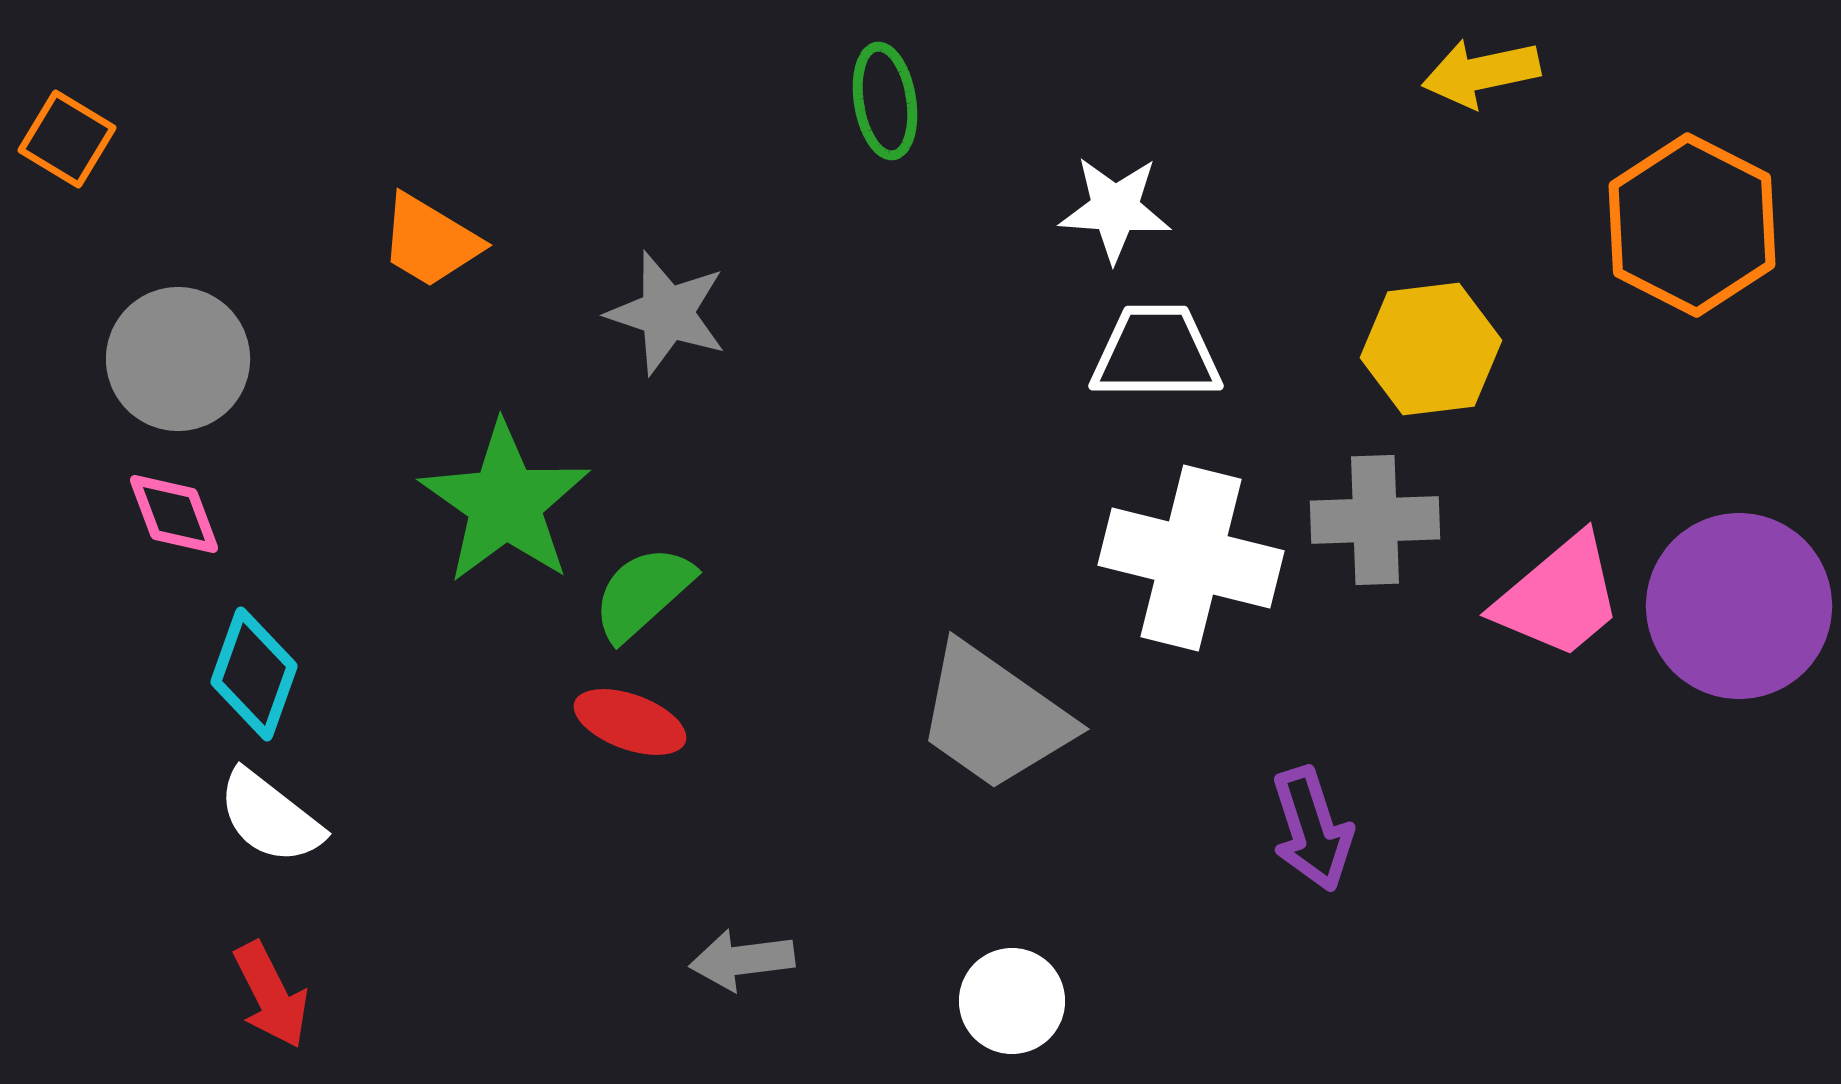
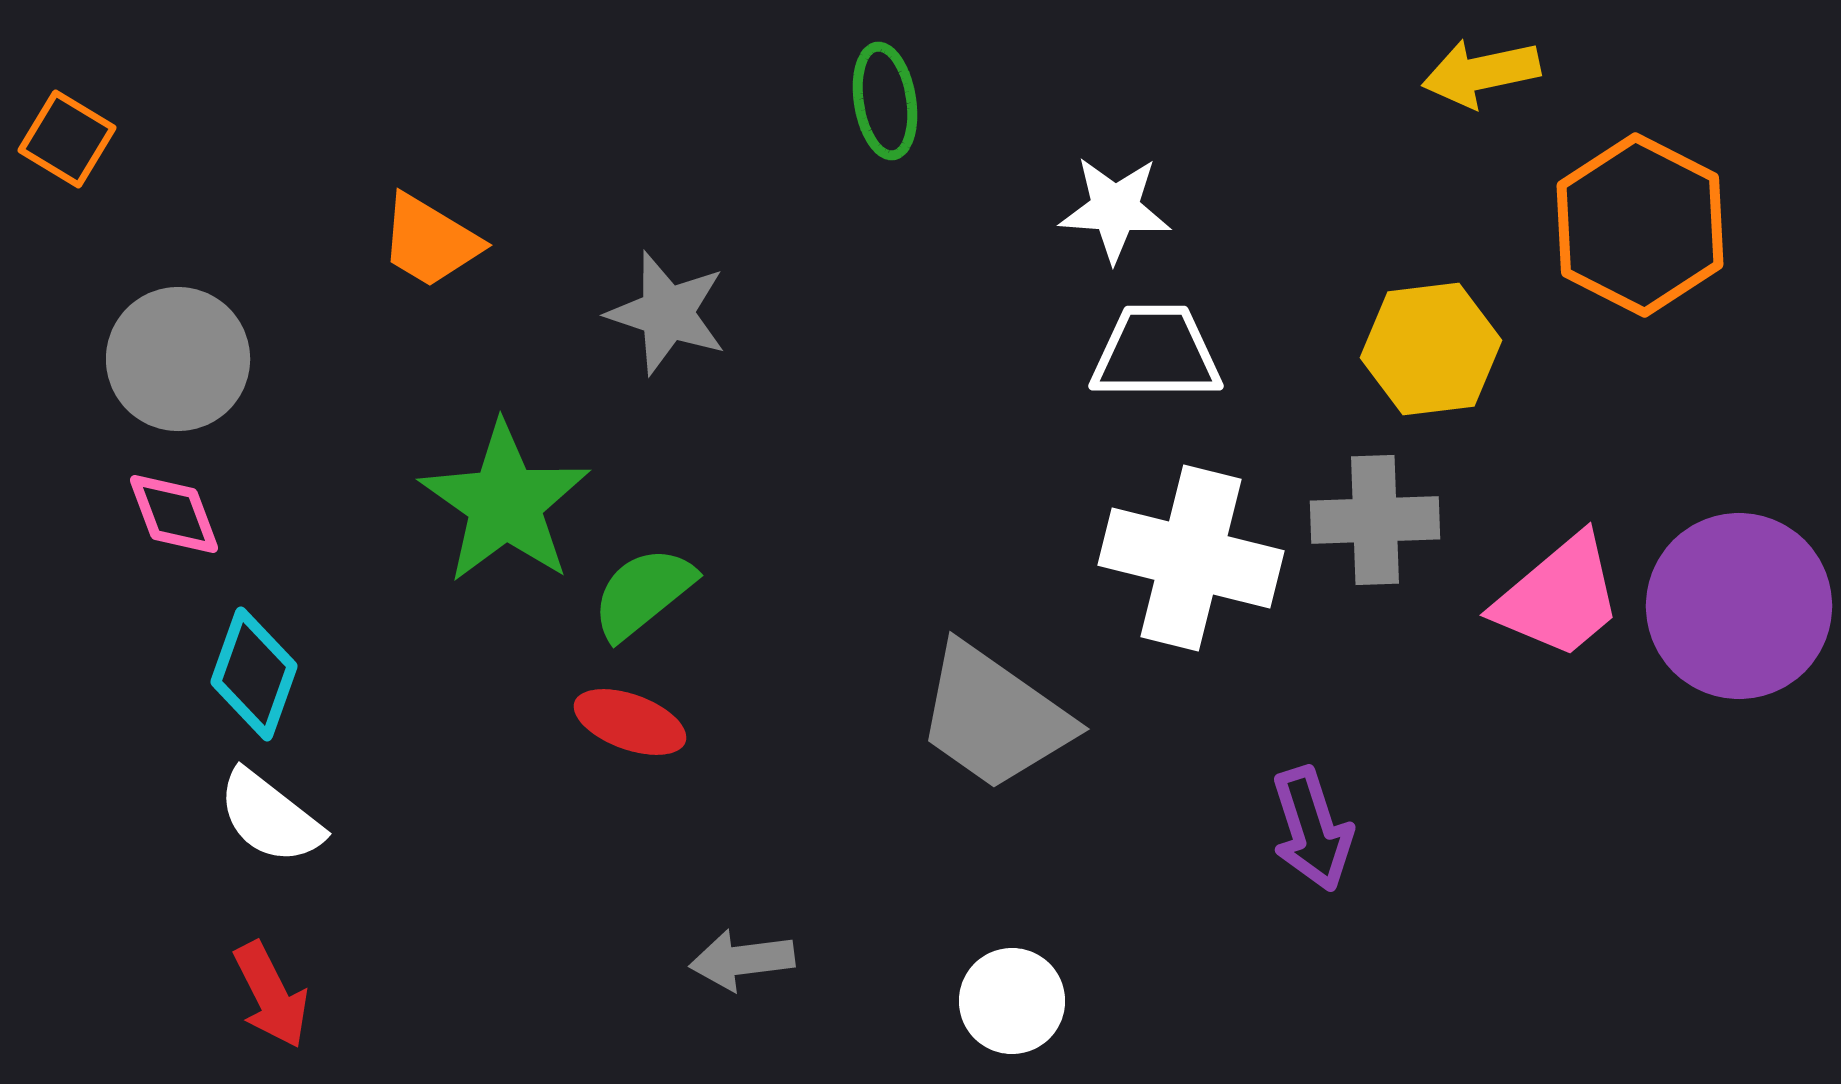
orange hexagon: moved 52 px left
green semicircle: rotated 3 degrees clockwise
